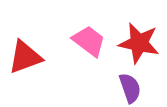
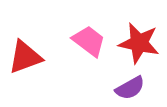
purple semicircle: rotated 80 degrees clockwise
